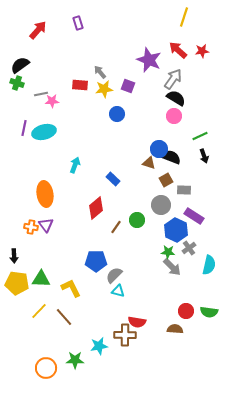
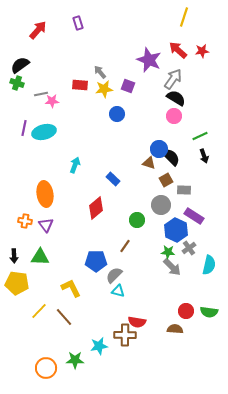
black semicircle at (171, 157): rotated 24 degrees clockwise
orange cross at (31, 227): moved 6 px left, 6 px up
brown line at (116, 227): moved 9 px right, 19 px down
green triangle at (41, 279): moved 1 px left, 22 px up
